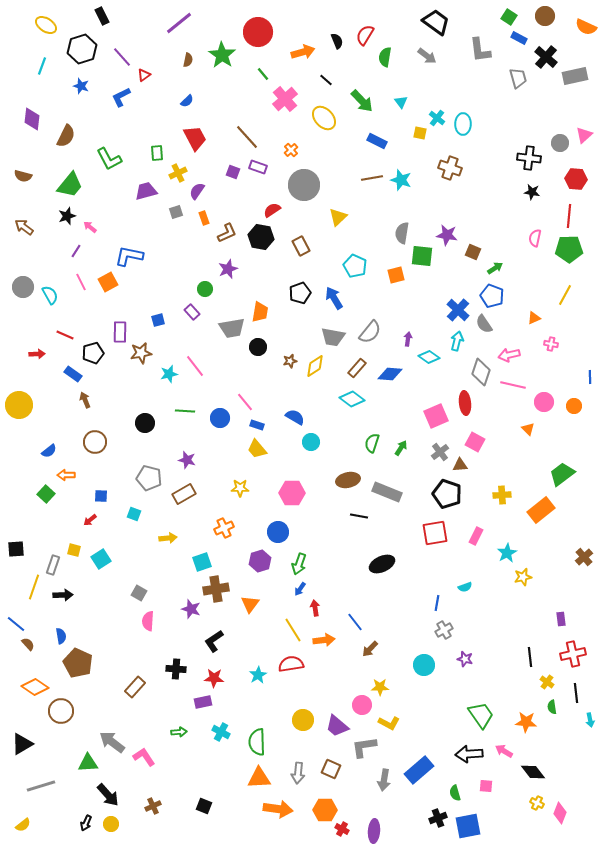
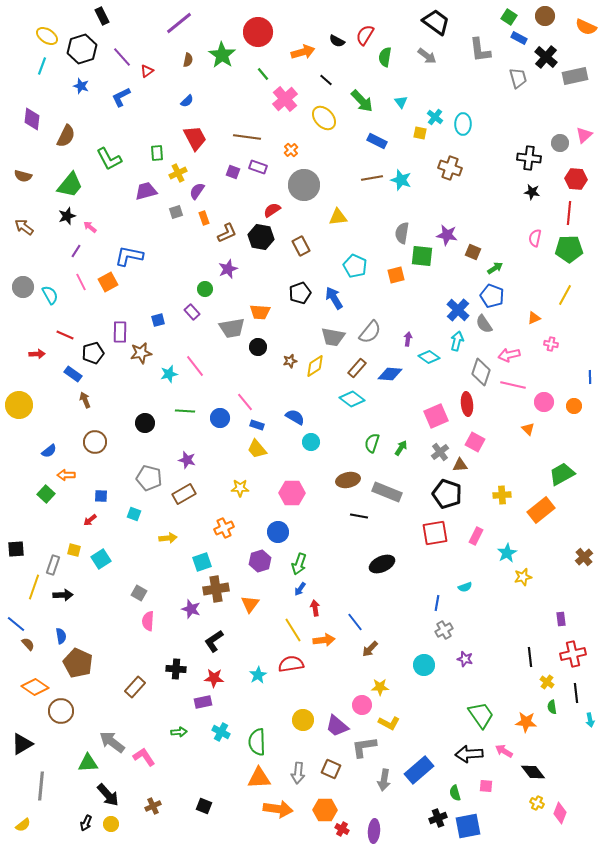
yellow ellipse at (46, 25): moved 1 px right, 11 px down
black semicircle at (337, 41): rotated 140 degrees clockwise
red triangle at (144, 75): moved 3 px right, 4 px up
cyan cross at (437, 118): moved 2 px left, 1 px up
brown line at (247, 137): rotated 40 degrees counterclockwise
red line at (569, 216): moved 3 px up
yellow triangle at (338, 217): rotated 36 degrees clockwise
orange trapezoid at (260, 312): rotated 85 degrees clockwise
red ellipse at (465, 403): moved 2 px right, 1 px down
green trapezoid at (562, 474): rotated 8 degrees clockwise
gray line at (41, 786): rotated 68 degrees counterclockwise
